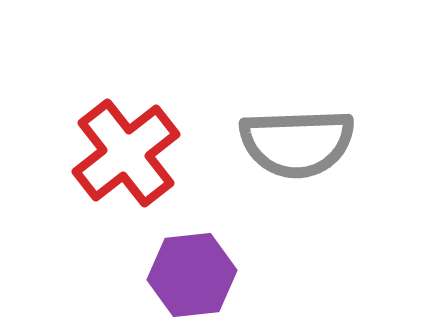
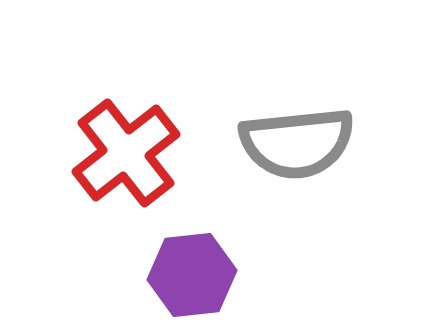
gray semicircle: rotated 4 degrees counterclockwise
